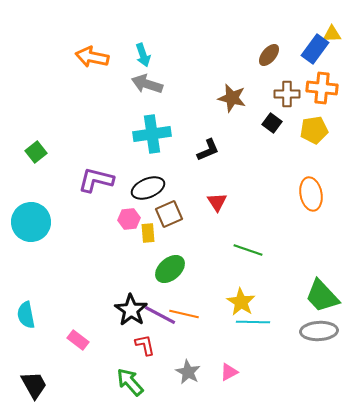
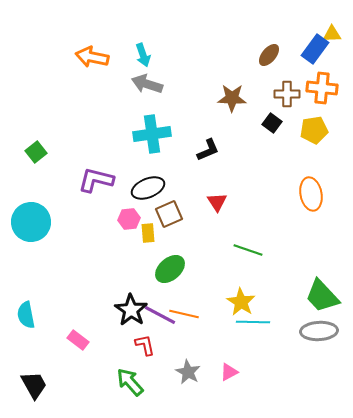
brown star: rotated 12 degrees counterclockwise
